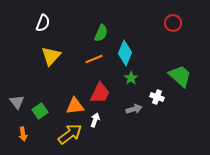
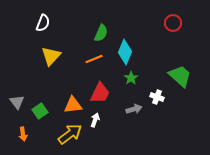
cyan diamond: moved 1 px up
orange triangle: moved 2 px left, 1 px up
